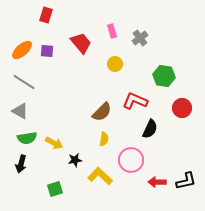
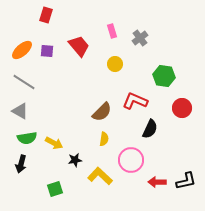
red trapezoid: moved 2 px left, 3 px down
